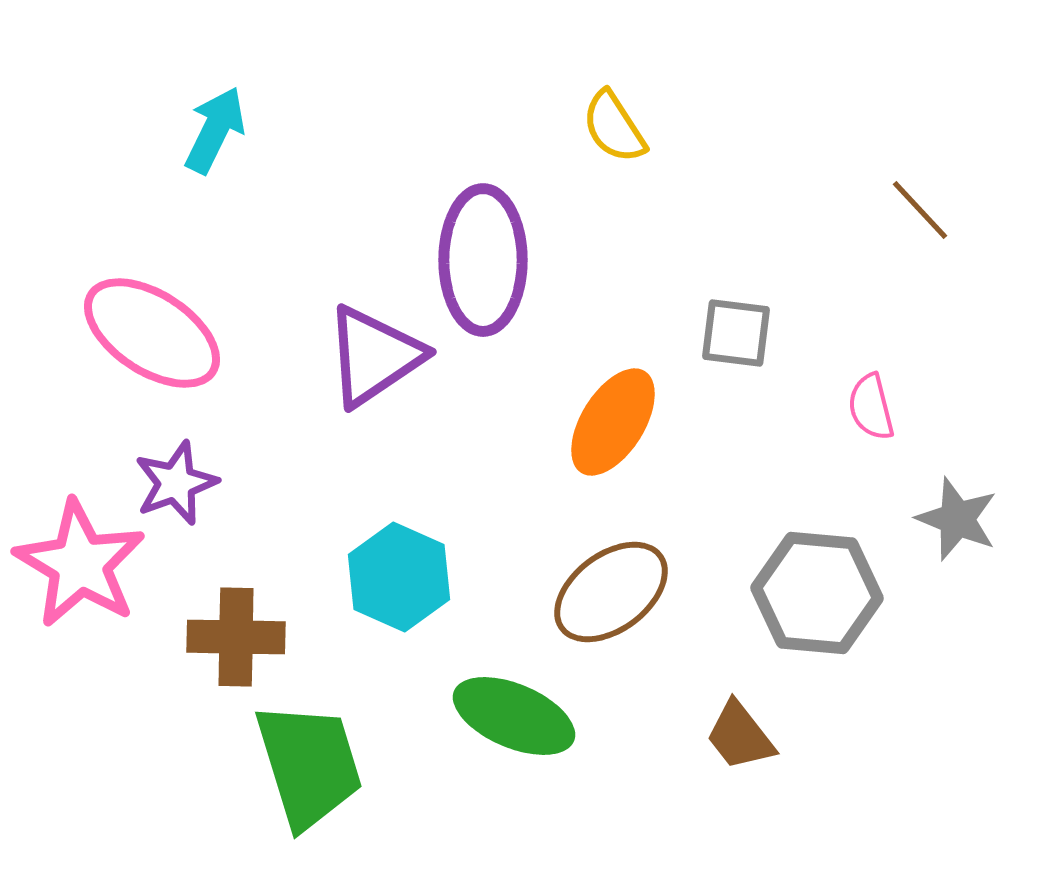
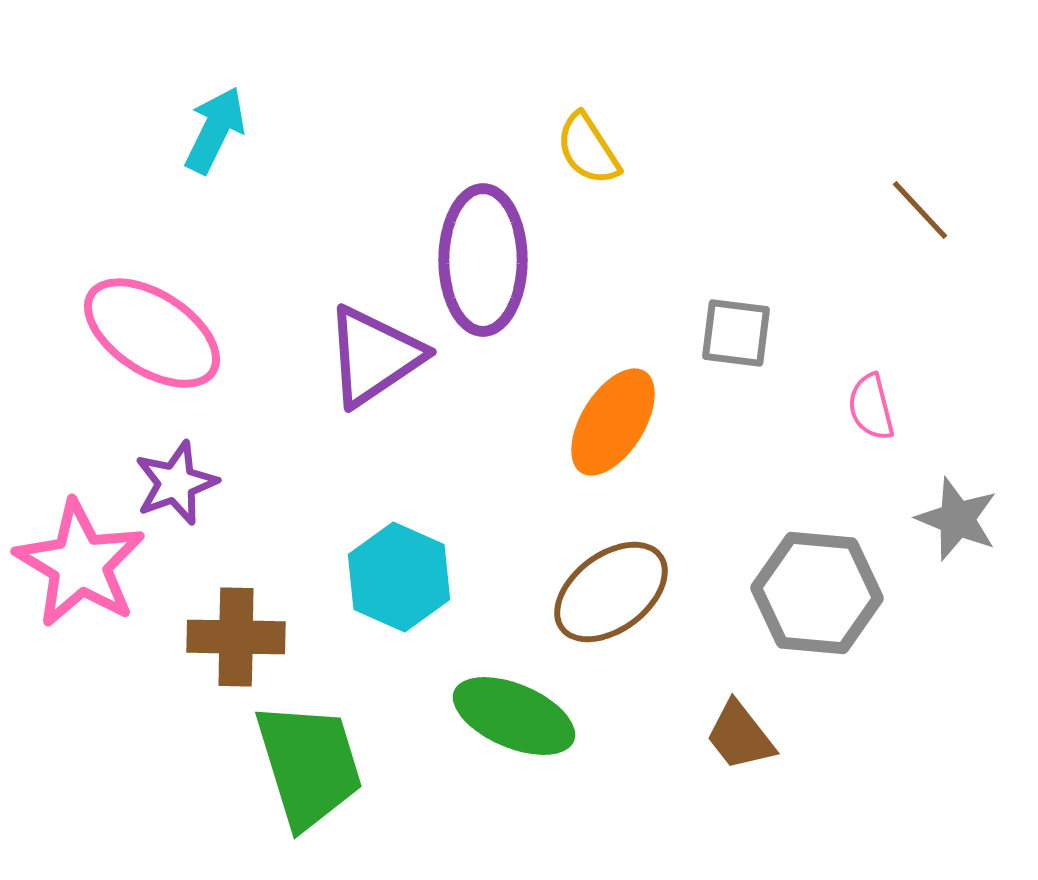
yellow semicircle: moved 26 px left, 22 px down
